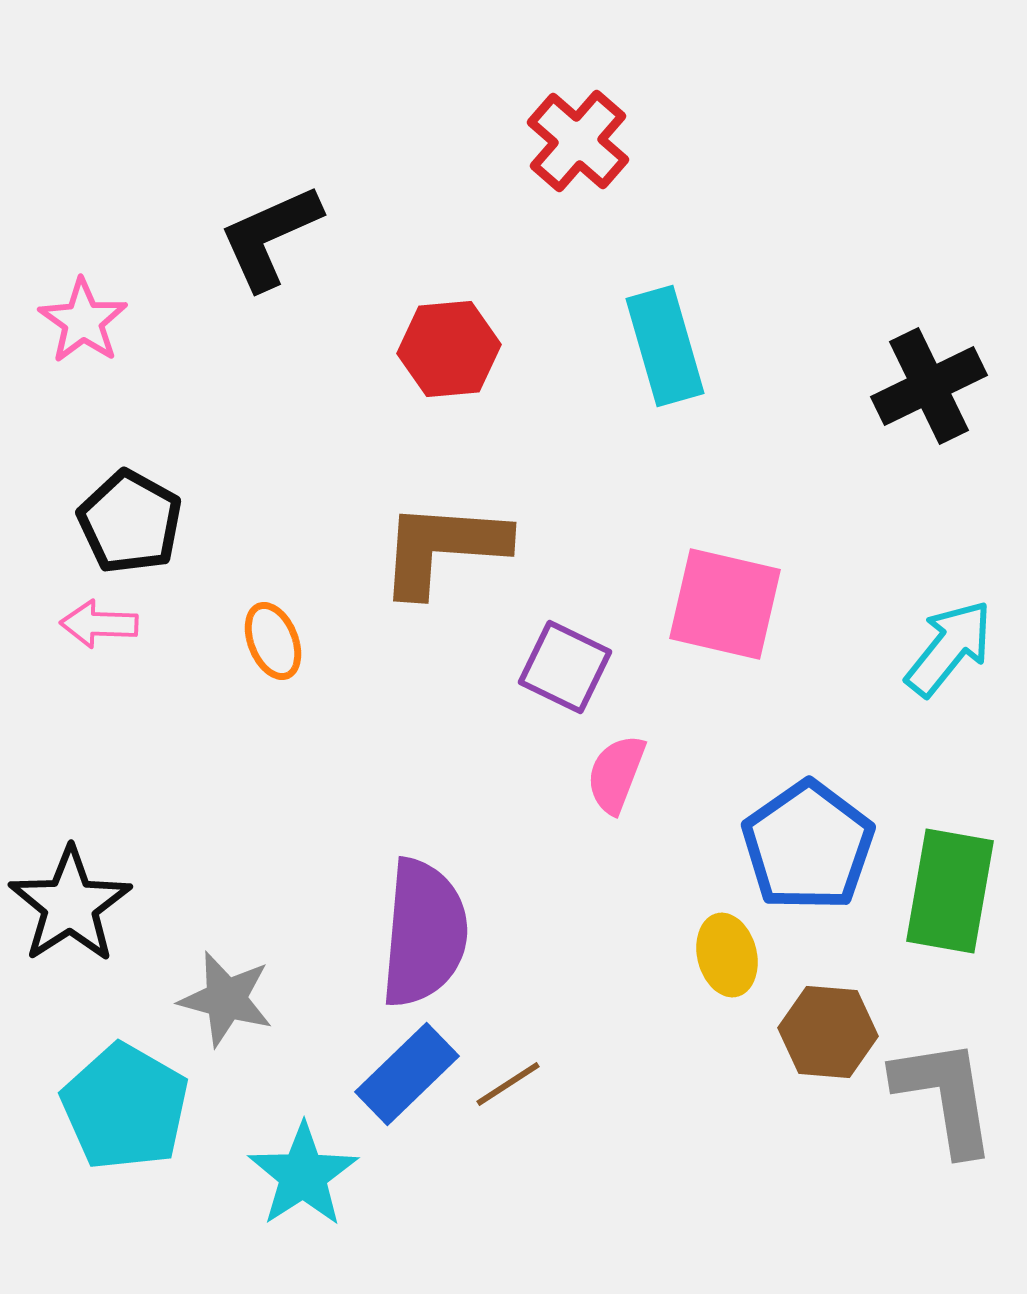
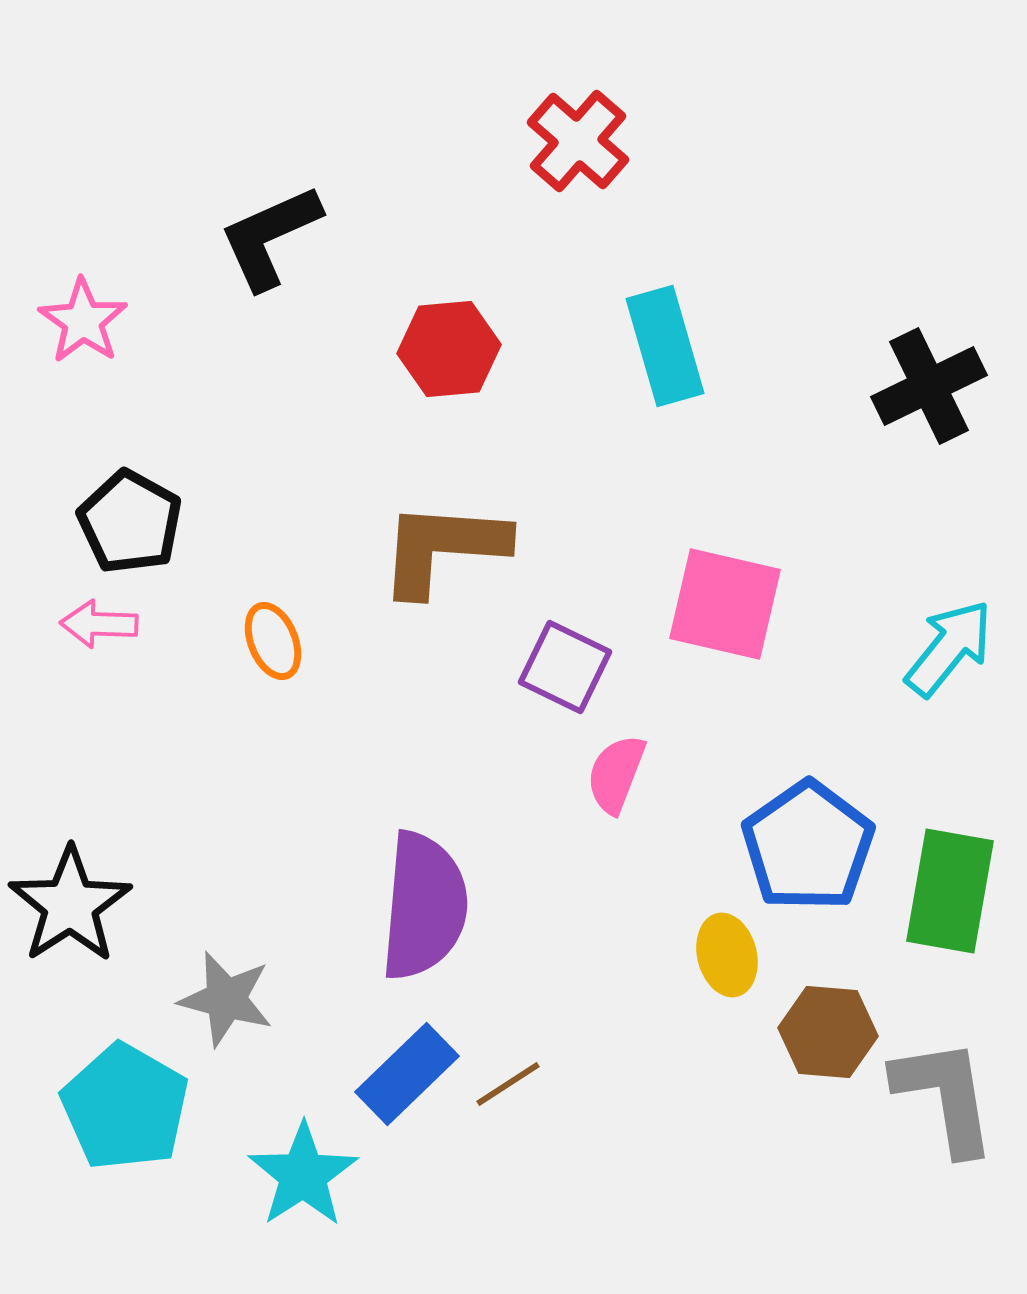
purple semicircle: moved 27 px up
